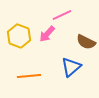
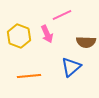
pink arrow: rotated 66 degrees counterclockwise
brown semicircle: rotated 24 degrees counterclockwise
